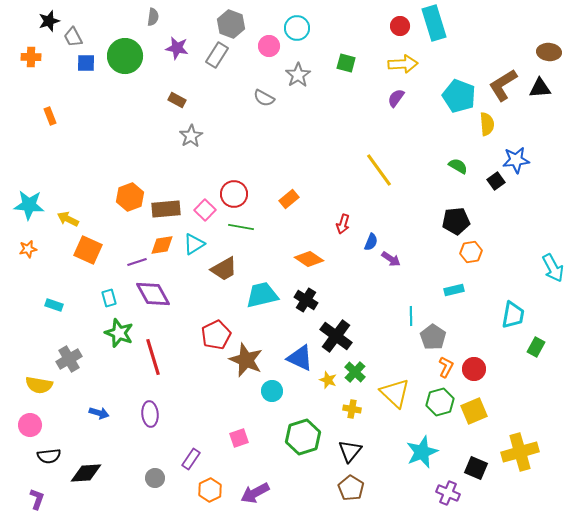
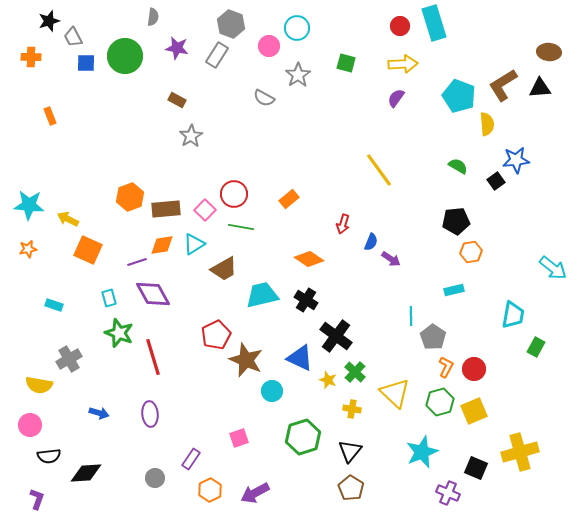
cyan arrow at (553, 268): rotated 24 degrees counterclockwise
